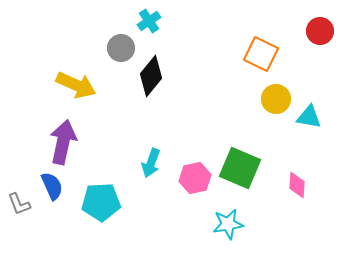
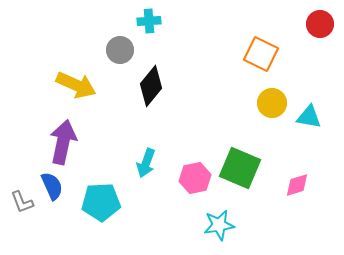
cyan cross: rotated 30 degrees clockwise
red circle: moved 7 px up
gray circle: moved 1 px left, 2 px down
black diamond: moved 10 px down
yellow circle: moved 4 px left, 4 px down
cyan arrow: moved 5 px left
pink diamond: rotated 68 degrees clockwise
gray L-shape: moved 3 px right, 2 px up
cyan star: moved 9 px left, 1 px down
